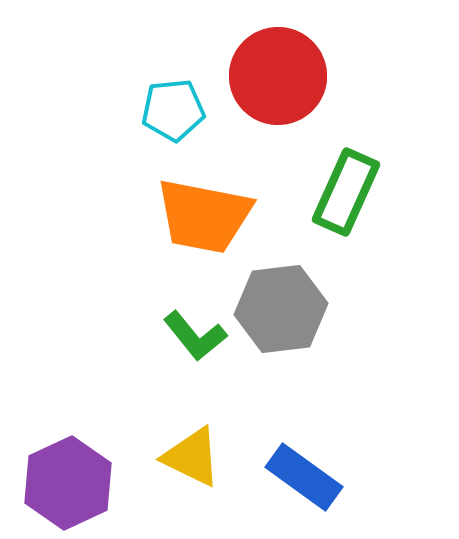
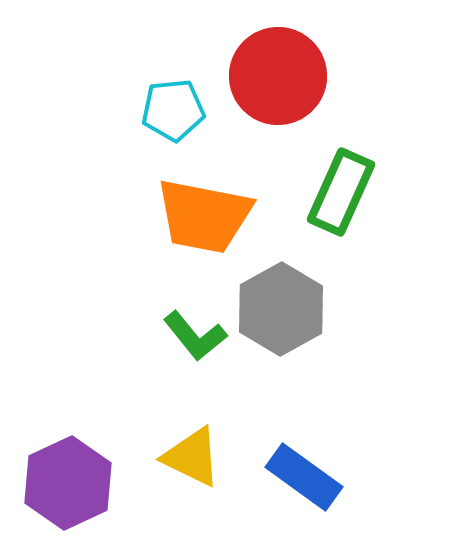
green rectangle: moved 5 px left
gray hexagon: rotated 22 degrees counterclockwise
